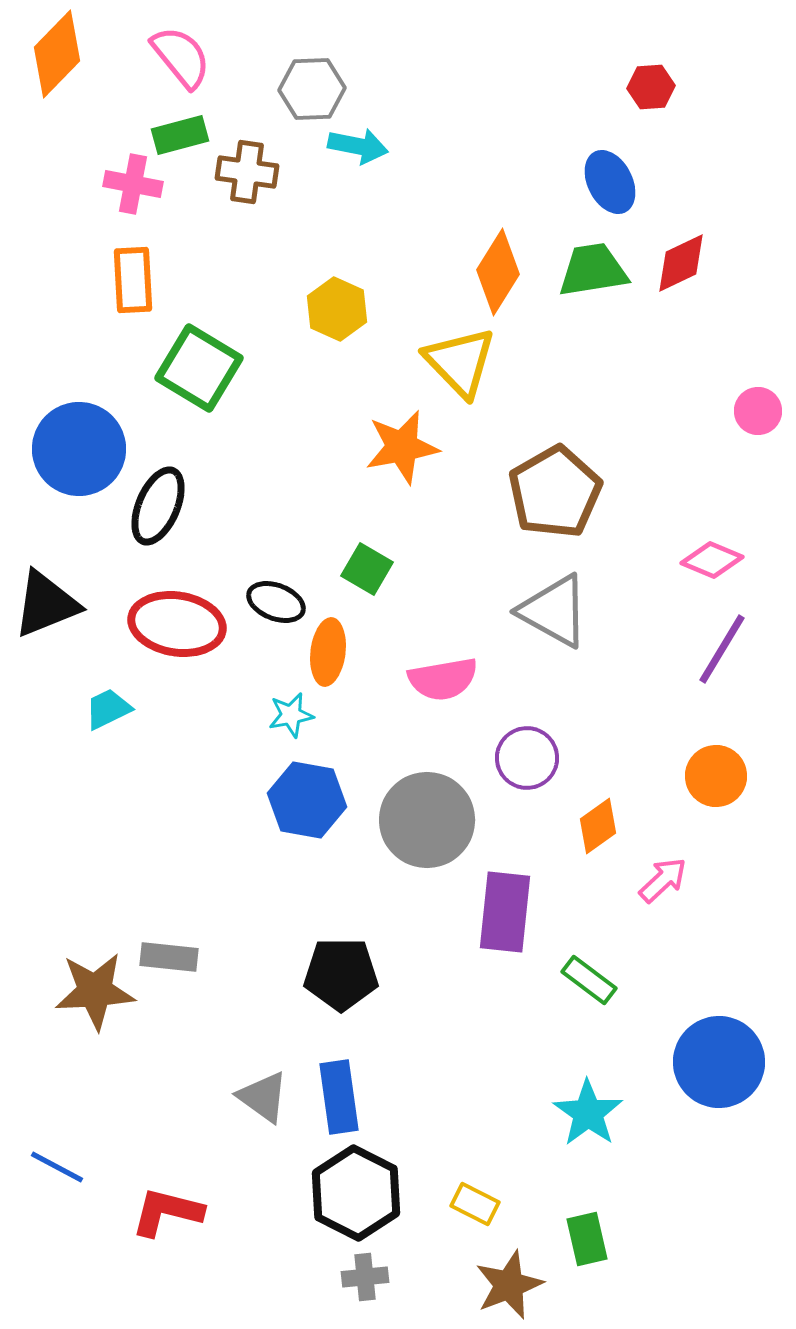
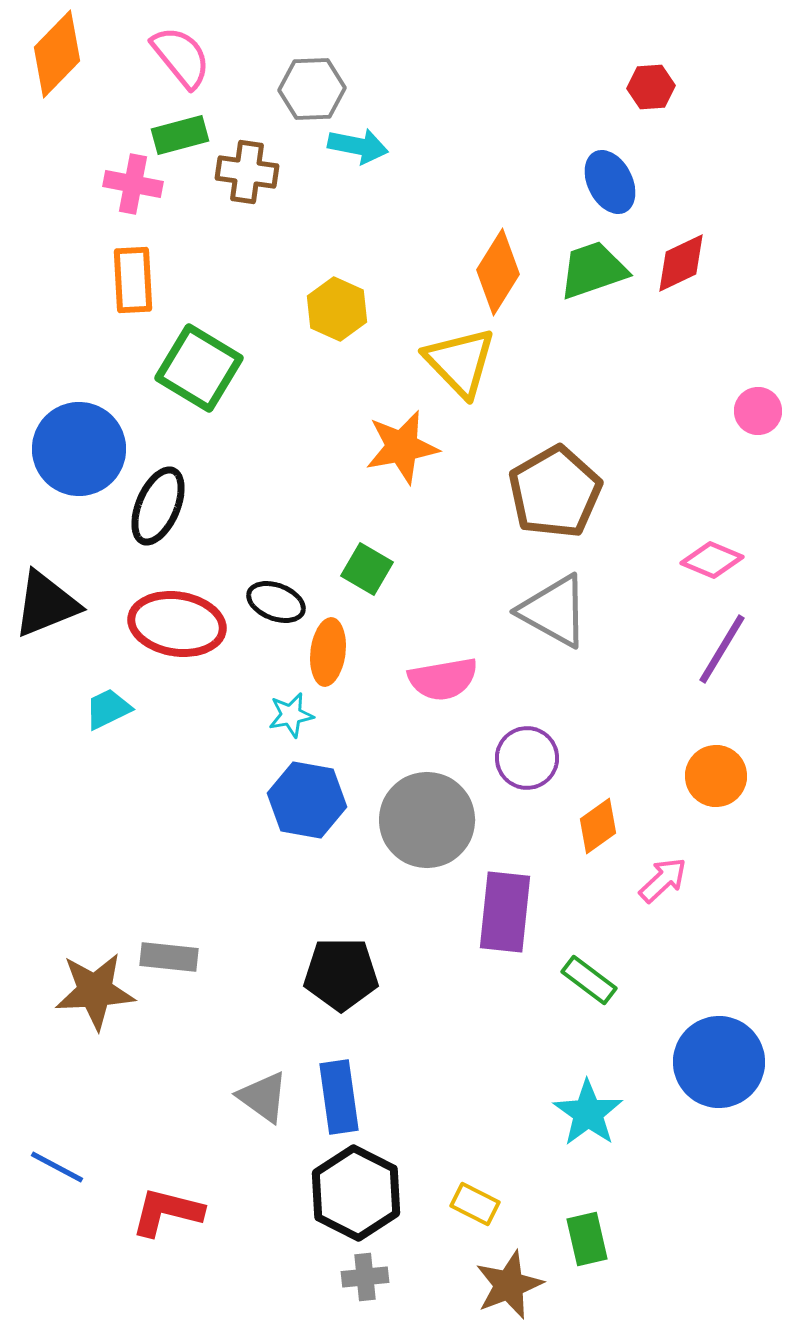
green trapezoid at (593, 270): rotated 10 degrees counterclockwise
